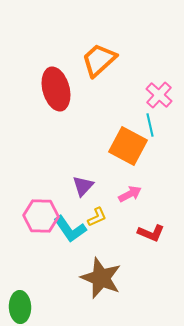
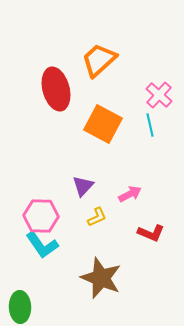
orange square: moved 25 px left, 22 px up
cyan L-shape: moved 28 px left, 16 px down
